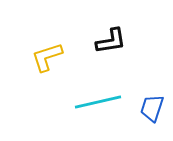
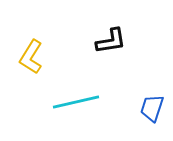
yellow L-shape: moved 16 px left; rotated 40 degrees counterclockwise
cyan line: moved 22 px left
